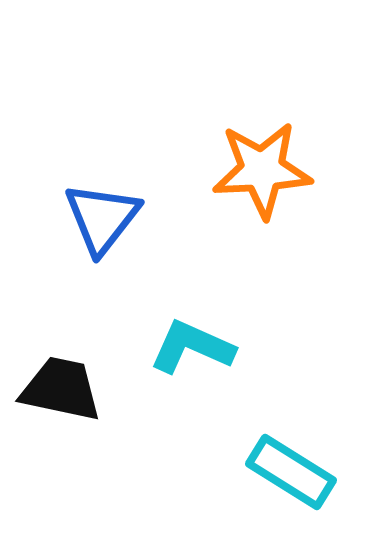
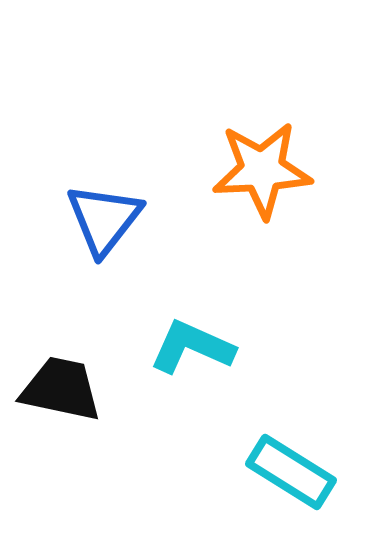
blue triangle: moved 2 px right, 1 px down
